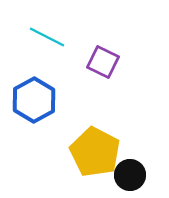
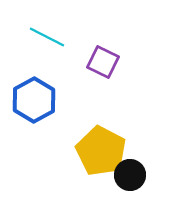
yellow pentagon: moved 6 px right, 1 px up
